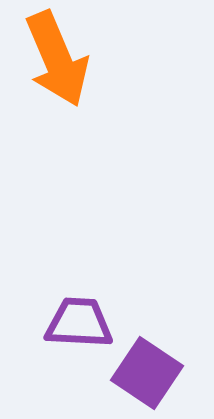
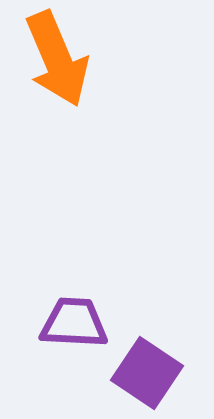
purple trapezoid: moved 5 px left
